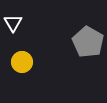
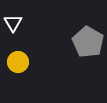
yellow circle: moved 4 px left
